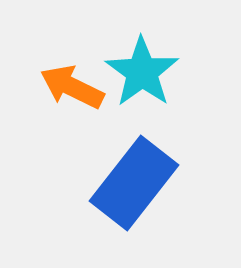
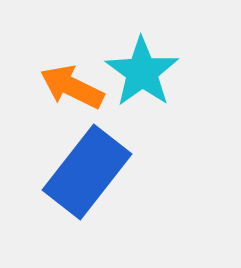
blue rectangle: moved 47 px left, 11 px up
